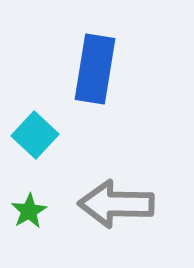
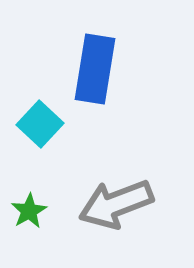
cyan square: moved 5 px right, 11 px up
gray arrow: rotated 22 degrees counterclockwise
